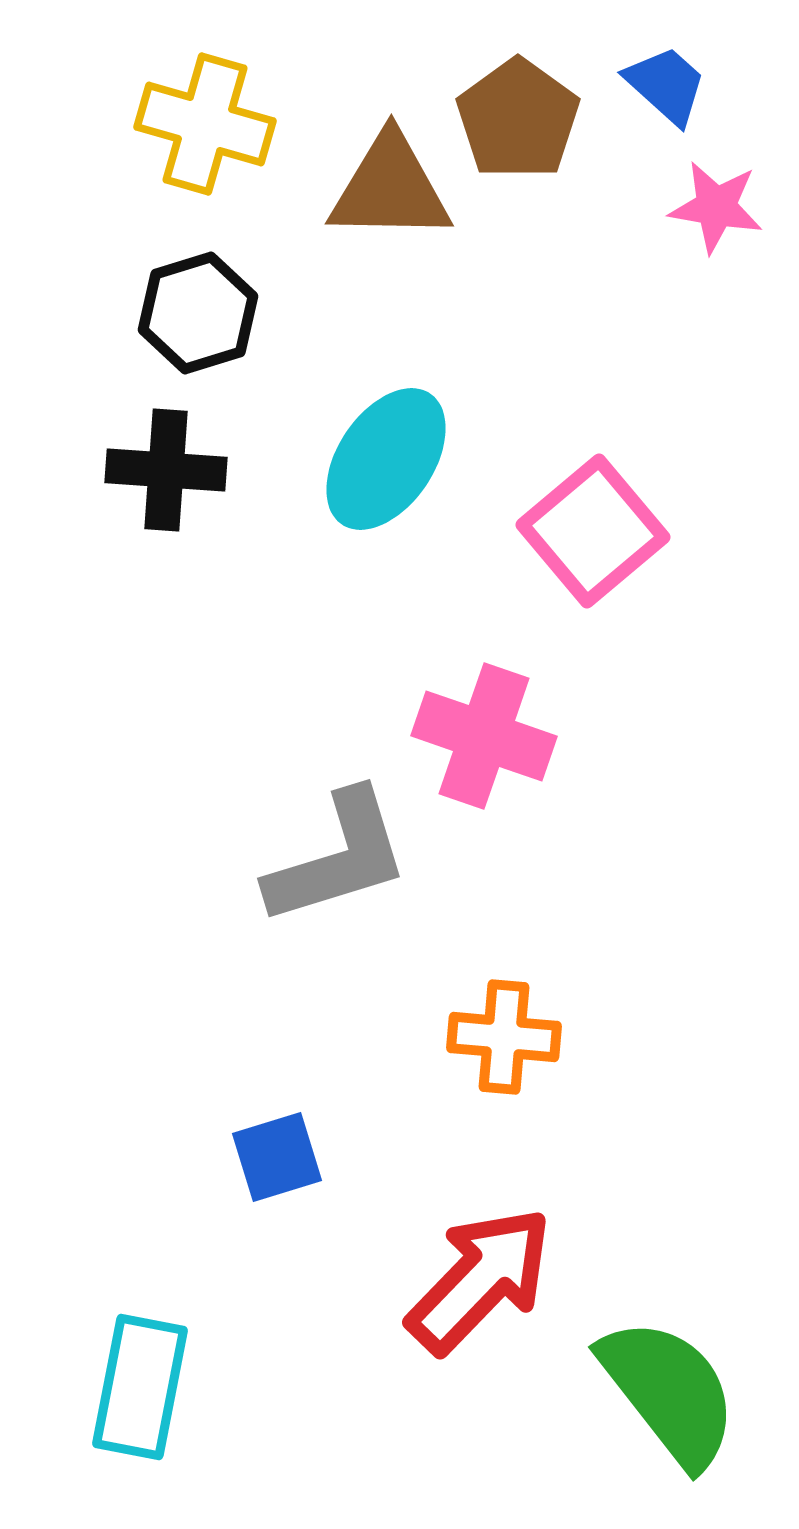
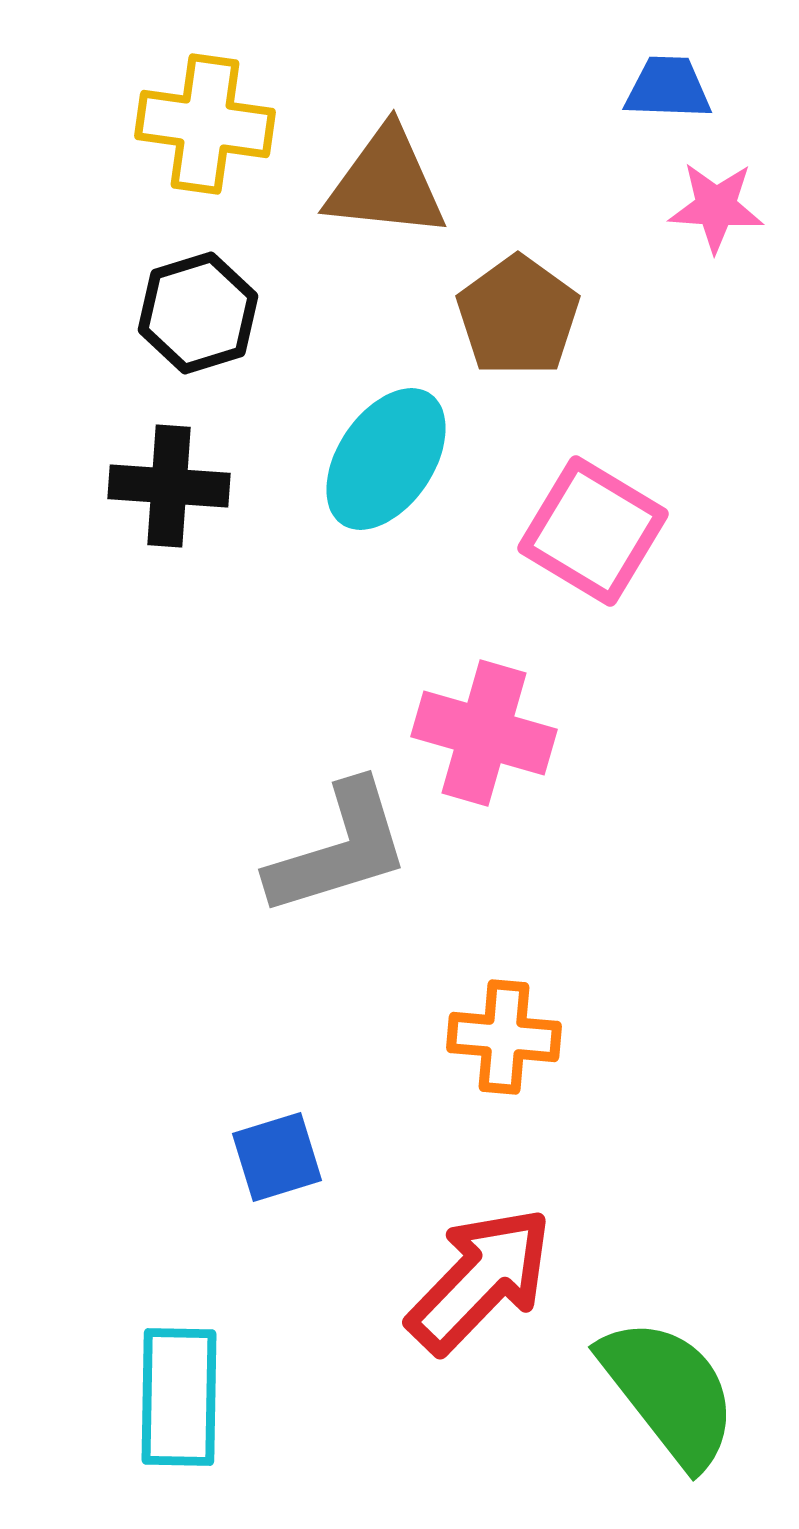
blue trapezoid: moved 2 px right, 3 px down; rotated 40 degrees counterclockwise
brown pentagon: moved 197 px down
yellow cross: rotated 8 degrees counterclockwise
brown triangle: moved 4 px left, 5 px up; rotated 5 degrees clockwise
pink star: rotated 6 degrees counterclockwise
black cross: moved 3 px right, 16 px down
pink square: rotated 19 degrees counterclockwise
pink cross: moved 3 px up; rotated 3 degrees counterclockwise
gray L-shape: moved 1 px right, 9 px up
cyan rectangle: moved 39 px right, 10 px down; rotated 10 degrees counterclockwise
